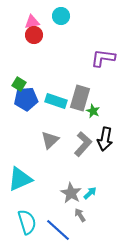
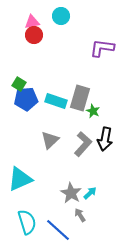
purple L-shape: moved 1 px left, 10 px up
